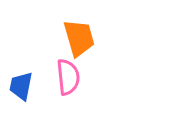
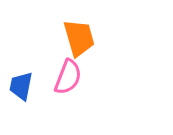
pink semicircle: rotated 27 degrees clockwise
